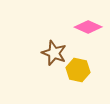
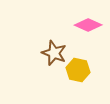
pink diamond: moved 2 px up
